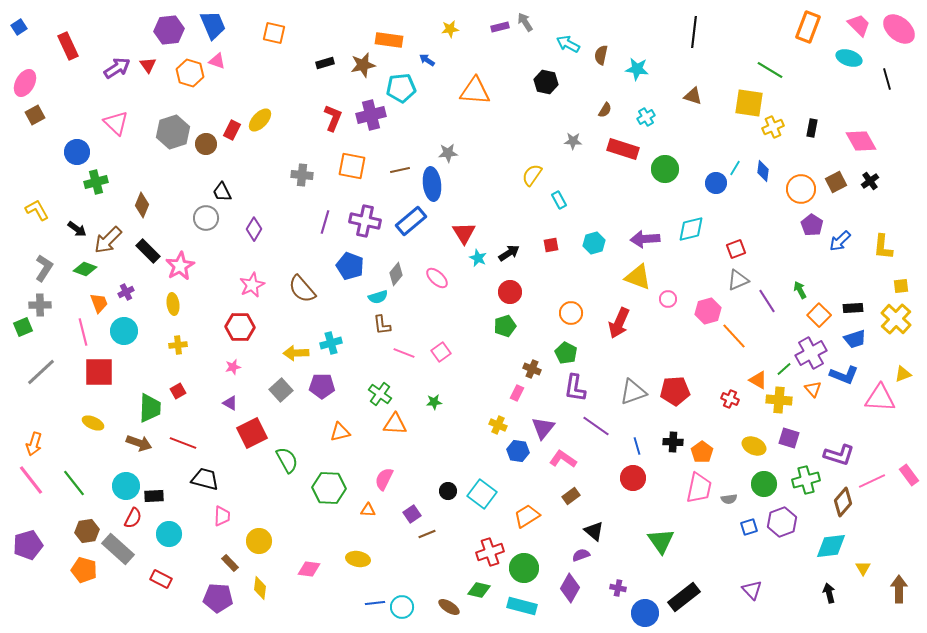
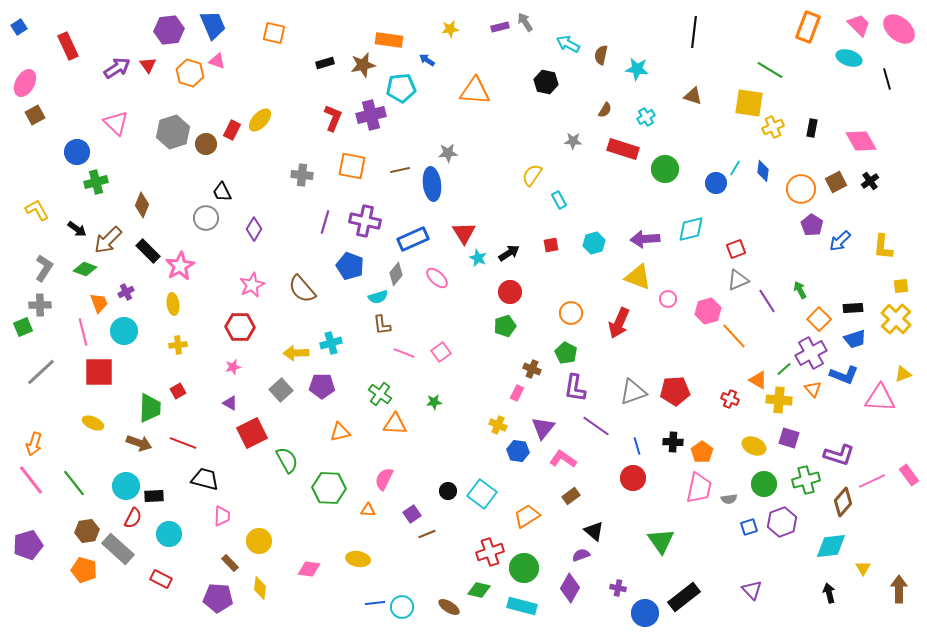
blue rectangle at (411, 221): moved 2 px right, 18 px down; rotated 16 degrees clockwise
orange square at (819, 315): moved 4 px down
